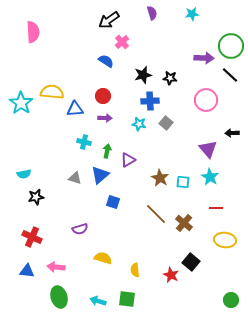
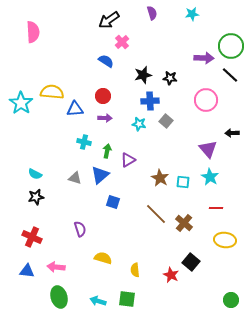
gray square at (166, 123): moved 2 px up
cyan semicircle at (24, 174): moved 11 px right; rotated 40 degrees clockwise
purple semicircle at (80, 229): rotated 91 degrees counterclockwise
